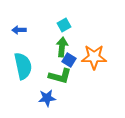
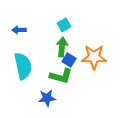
green L-shape: moved 1 px right
